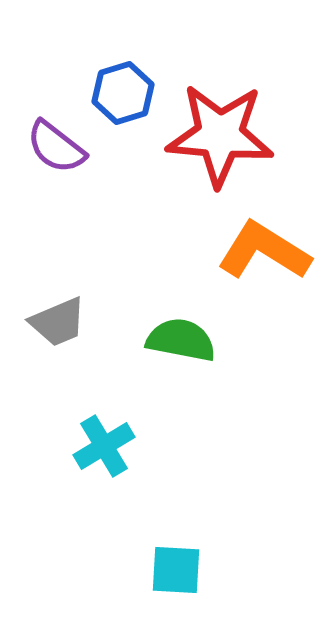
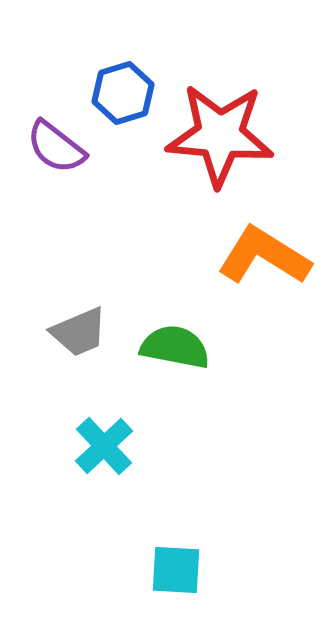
orange L-shape: moved 5 px down
gray trapezoid: moved 21 px right, 10 px down
green semicircle: moved 6 px left, 7 px down
cyan cross: rotated 12 degrees counterclockwise
